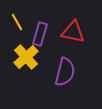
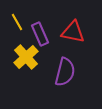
purple rectangle: rotated 40 degrees counterclockwise
